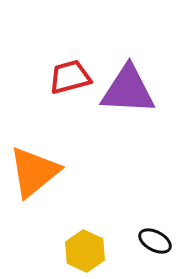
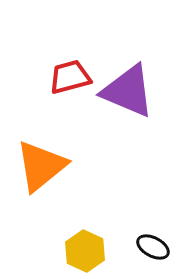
purple triangle: moved 1 px down; rotated 20 degrees clockwise
orange triangle: moved 7 px right, 6 px up
black ellipse: moved 2 px left, 6 px down
